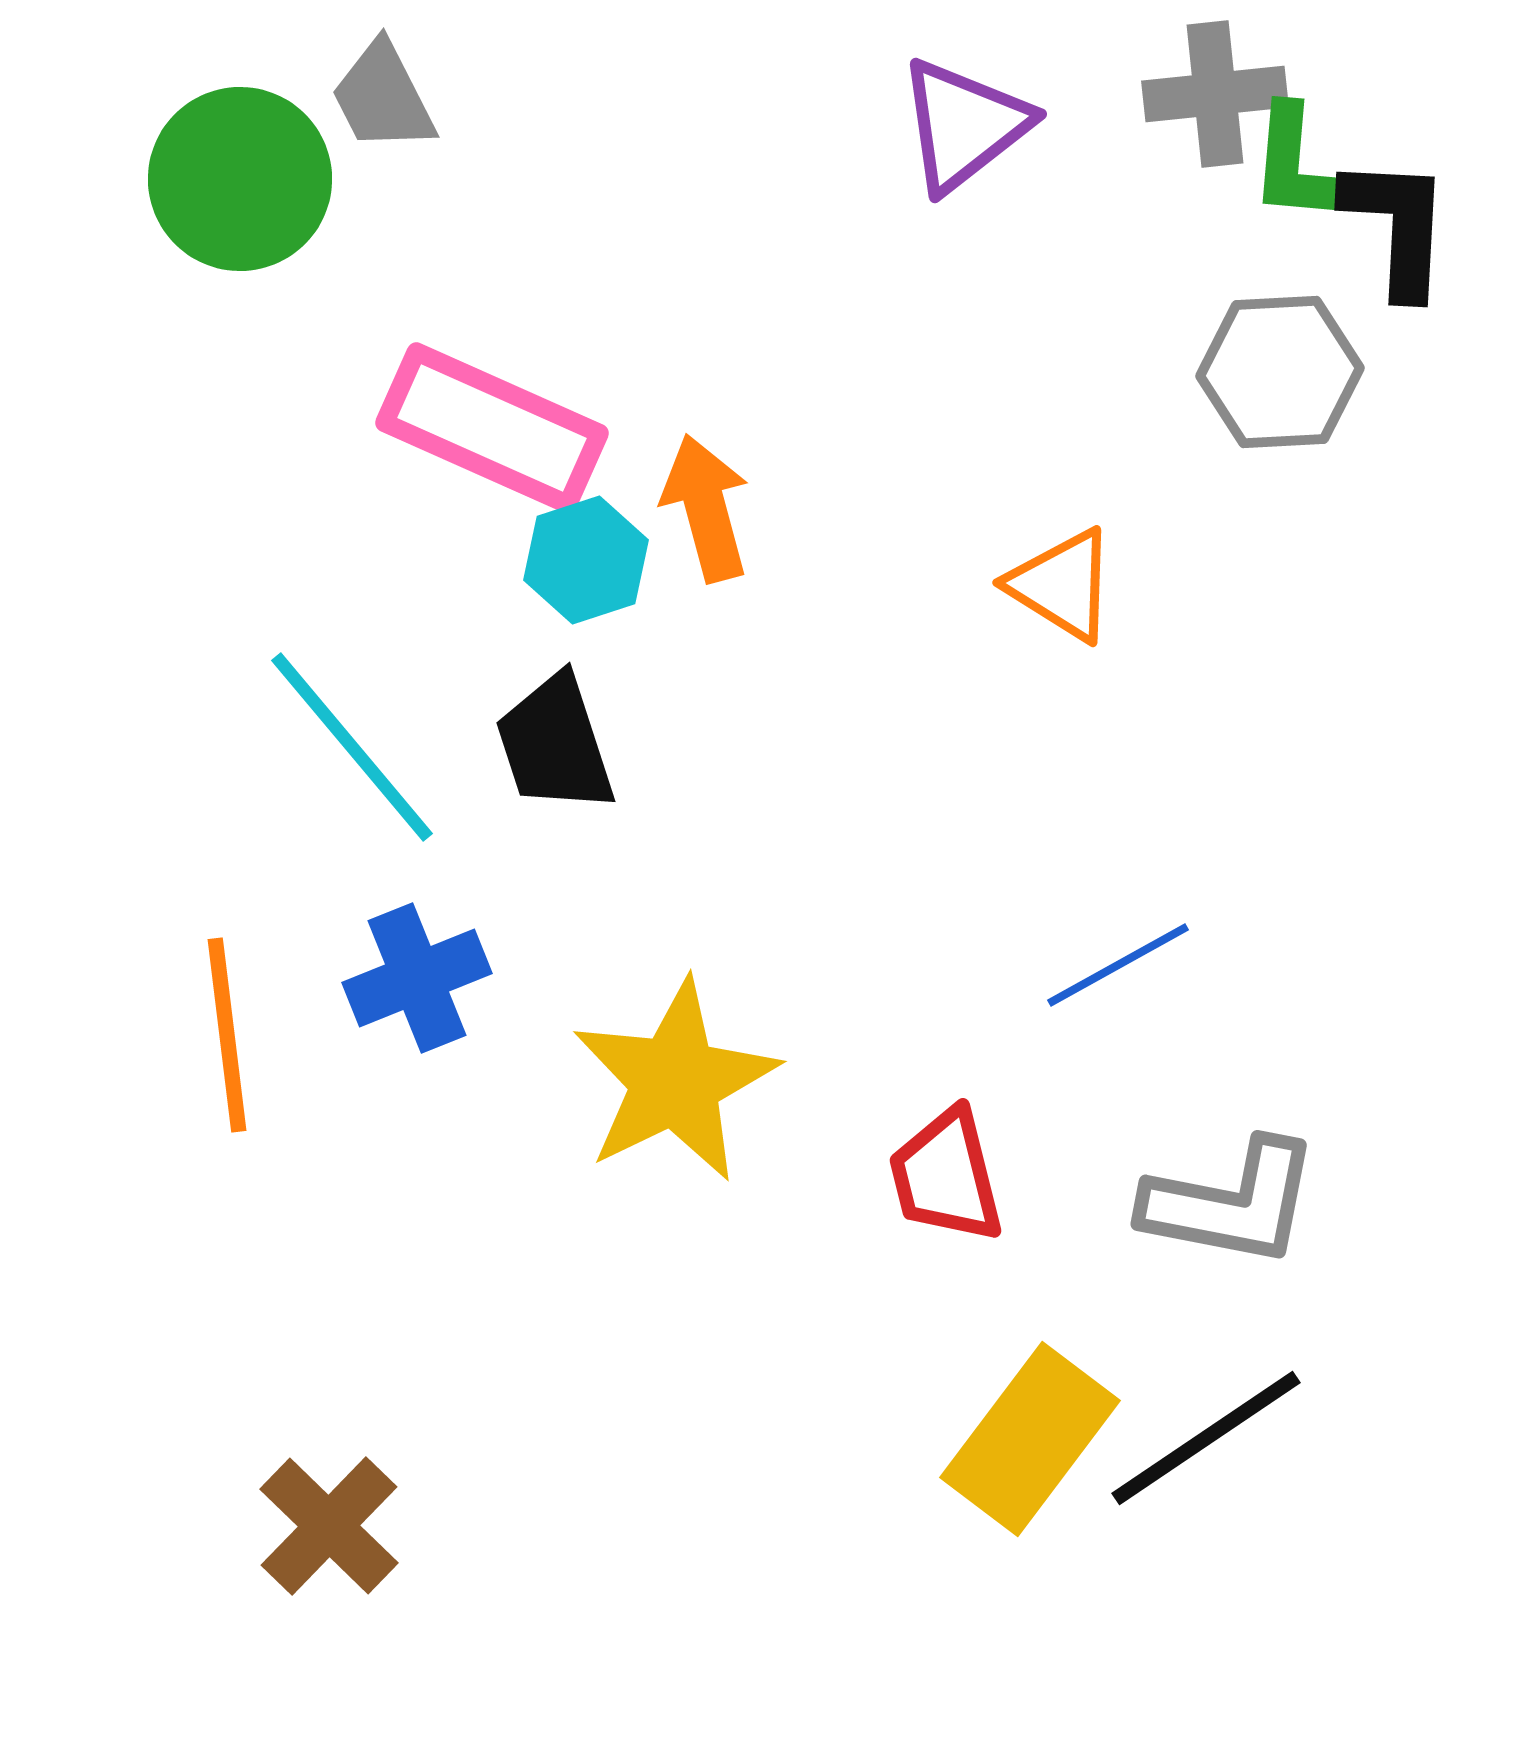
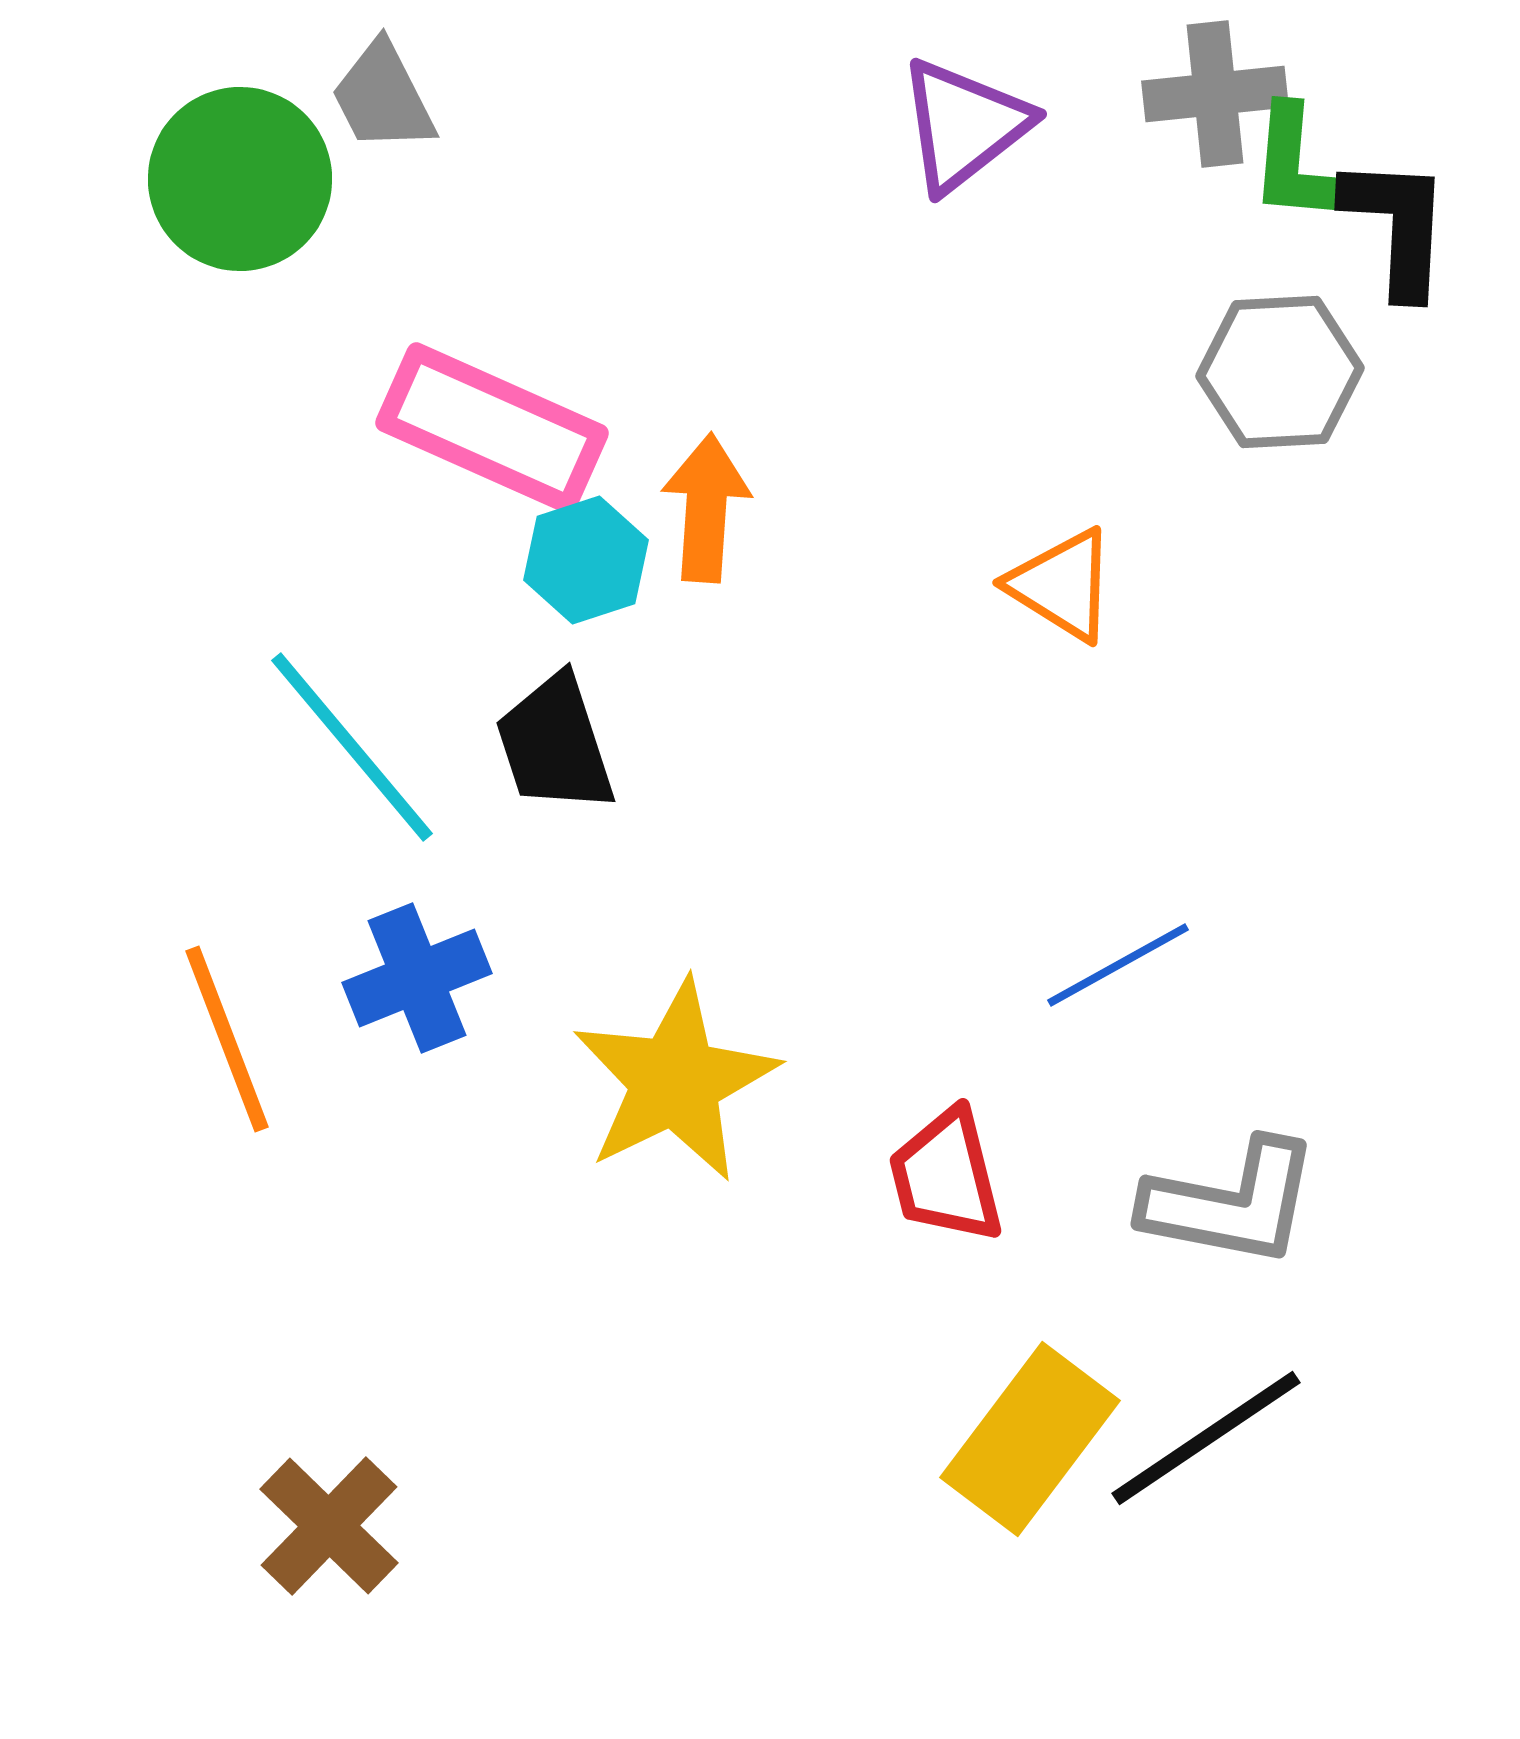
orange arrow: rotated 19 degrees clockwise
orange line: moved 4 px down; rotated 14 degrees counterclockwise
